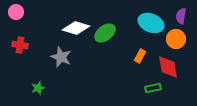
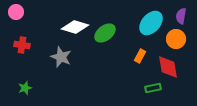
cyan ellipse: rotated 70 degrees counterclockwise
white diamond: moved 1 px left, 1 px up
red cross: moved 2 px right
green star: moved 13 px left
